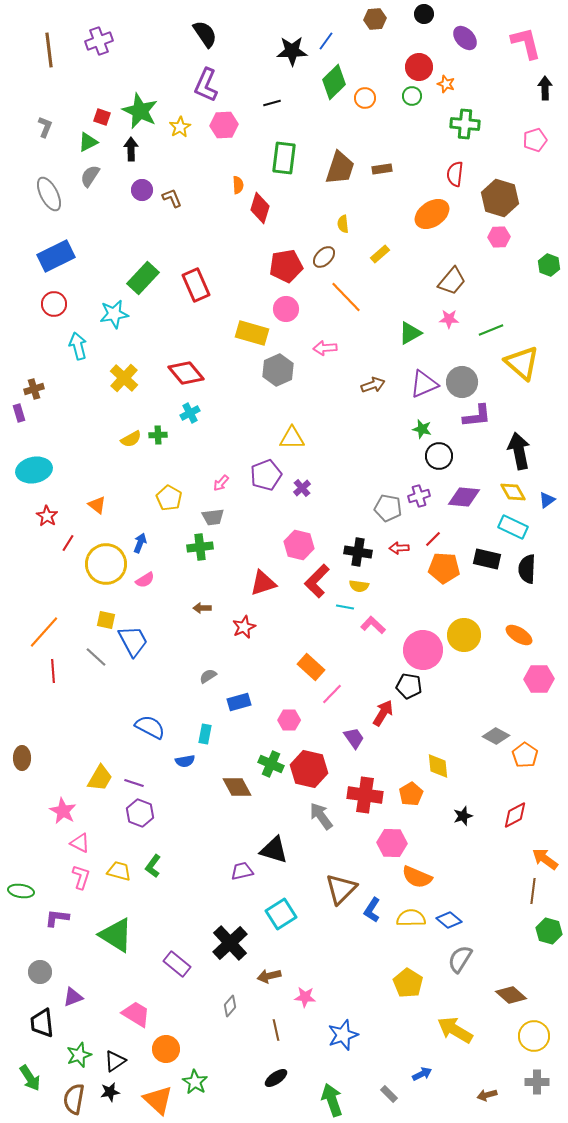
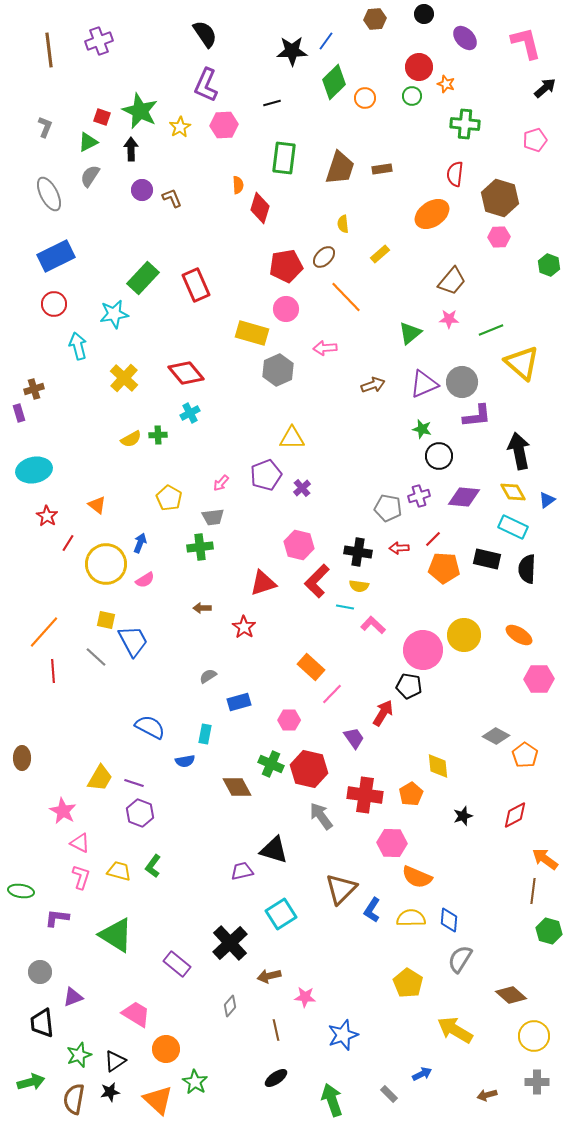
black arrow at (545, 88): rotated 50 degrees clockwise
green triangle at (410, 333): rotated 10 degrees counterclockwise
red star at (244, 627): rotated 15 degrees counterclockwise
blue diamond at (449, 920): rotated 55 degrees clockwise
green arrow at (30, 1078): moved 1 px right, 4 px down; rotated 72 degrees counterclockwise
